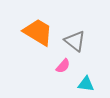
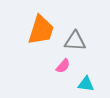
orange trapezoid: moved 3 px right, 2 px up; rotated 76 degrees clockwise
gray triangle: rotated 35 degrees counterclockwise
